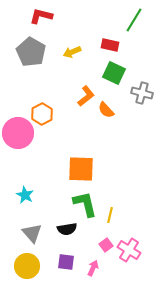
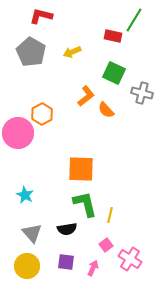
red rectangle: moved 3 px right, 9 px up
pink cross: moved 1 px right, 9 px down
